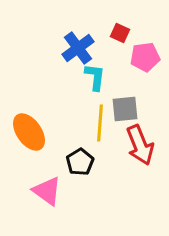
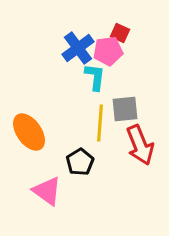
pink pentagon: moved 37 px left, 6 px up
